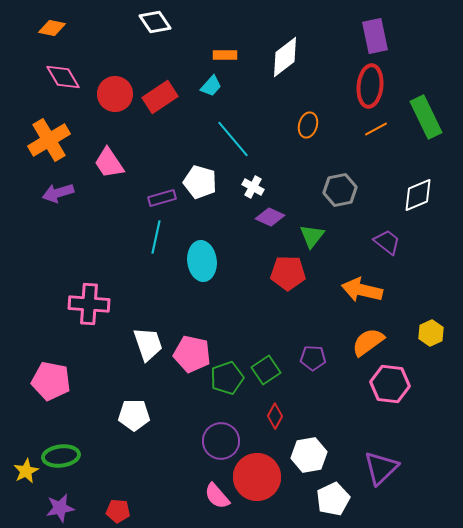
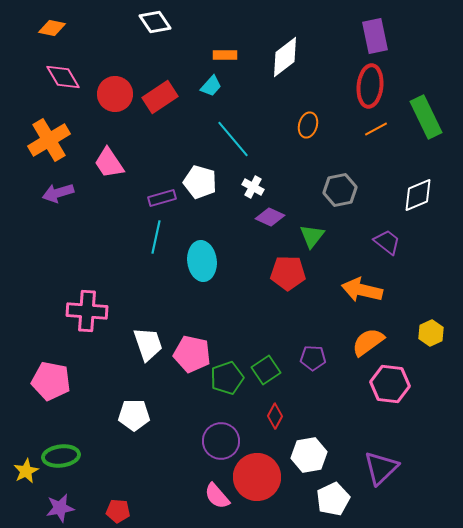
pink cross at (89, 304): moved 2 px left, 7 px down
